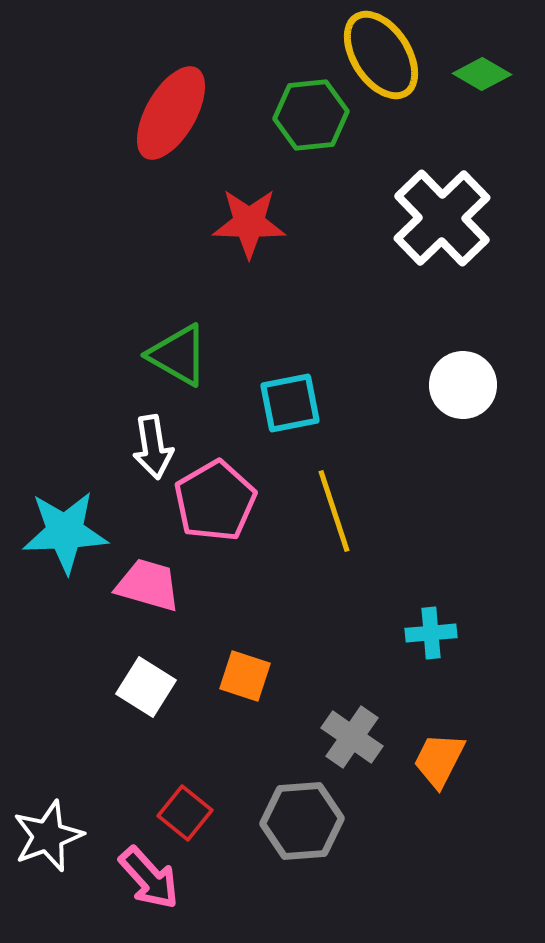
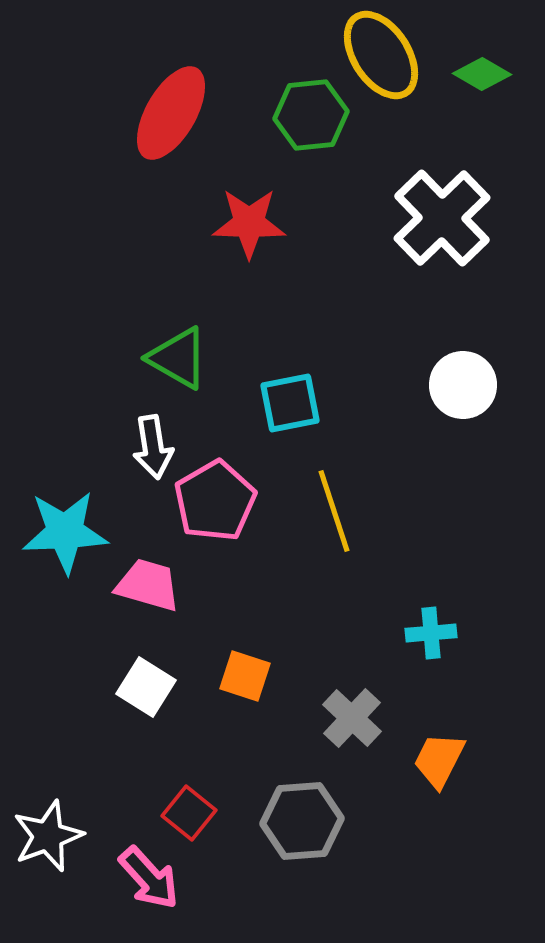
green triangle: moved 3 px down
gray cross: moved 19 px up; rotated 8 degrees clockwise
red square: moved 4 px right
